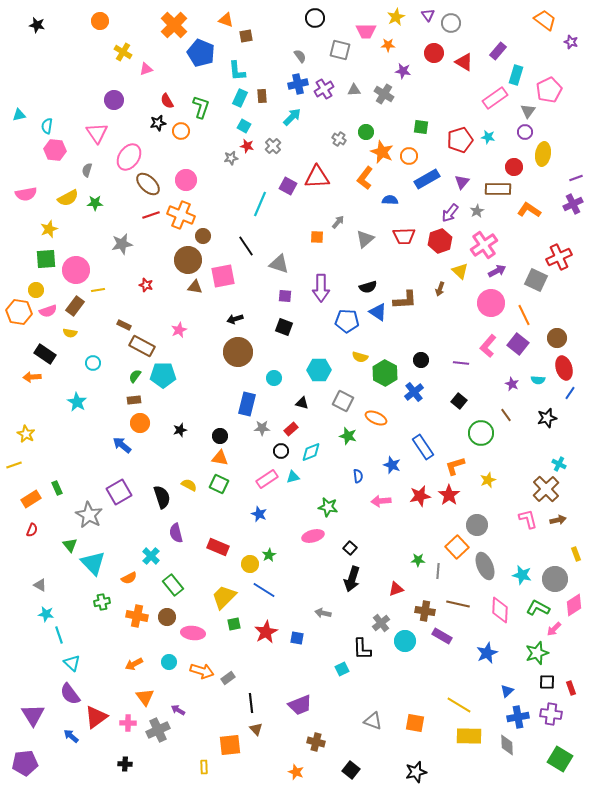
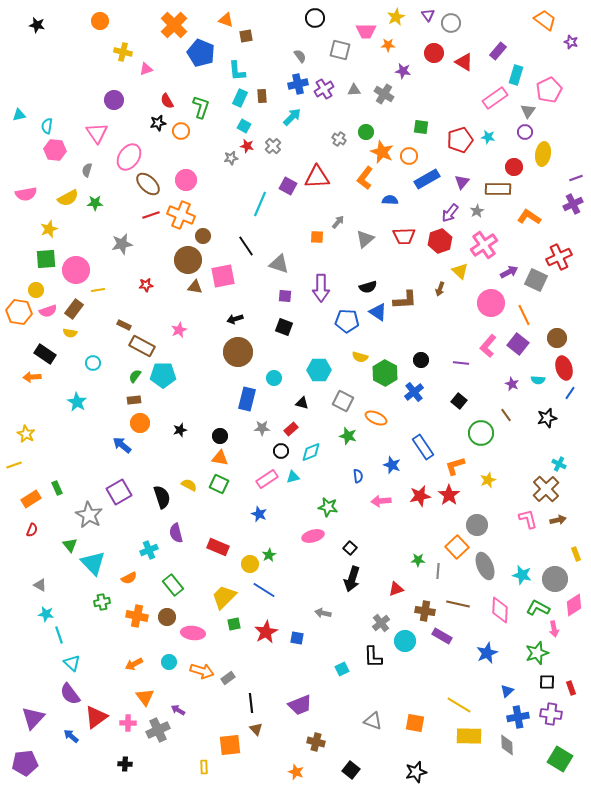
yellow cross at (123, 52): rotated 18 degrees counterclockwise
orange L-shape at (529, 210): moved 7 px down
purple arrow at (497, 271): moved 12 px right, 1 px down
red star at (146, 285): rotated 24 degrees counterclockwise
brown rectangle at (75, 306): moved 1 px left, 3 px down
blue rectangle at (247, 404): moved 5 px up
cyan cross at (151, 556): moved 2 px left, 6 px up; rotated 24 degrees clockwise
pink arrow at (554, 629): rotated 56 degrees counterclockwise
black L-shape at (362, 649): moved 11 px right, 8 px down
purple triangle at (33, 715): moved 3 px down; rotated 15 degrees clockwise
